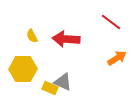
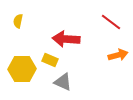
yellow semicircle: moved 14 px left, 15 px up; rotated 40 degrees clockwise
orange arrow: moved 1 px right, 3 px up; rotated 18 degrees clockwise
yellow hexagon: moved 1 px left
yellow rectangle: moved 28 px up
